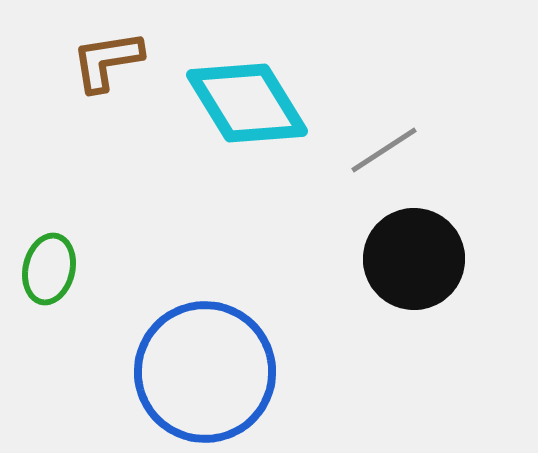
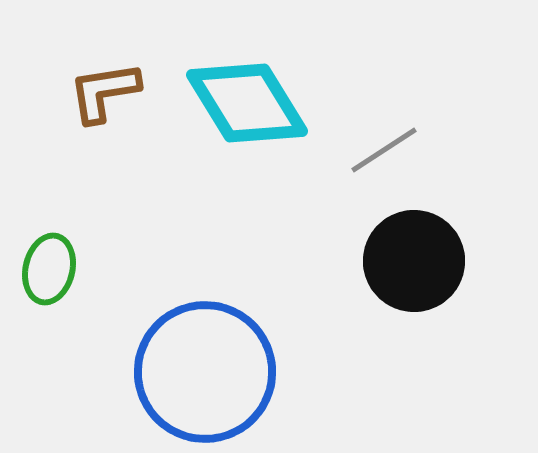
brown L-shape: moved 3 px left, 31 px down
black circle: moved 2 px down
